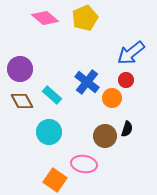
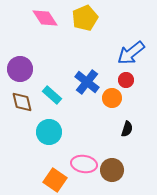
pink diamond: rotated 16 degrees clockwise
brown diamond: moved 1 px down; rotated 15 degrees clockwise
brown circle: moved 7 px right, 34 px down
